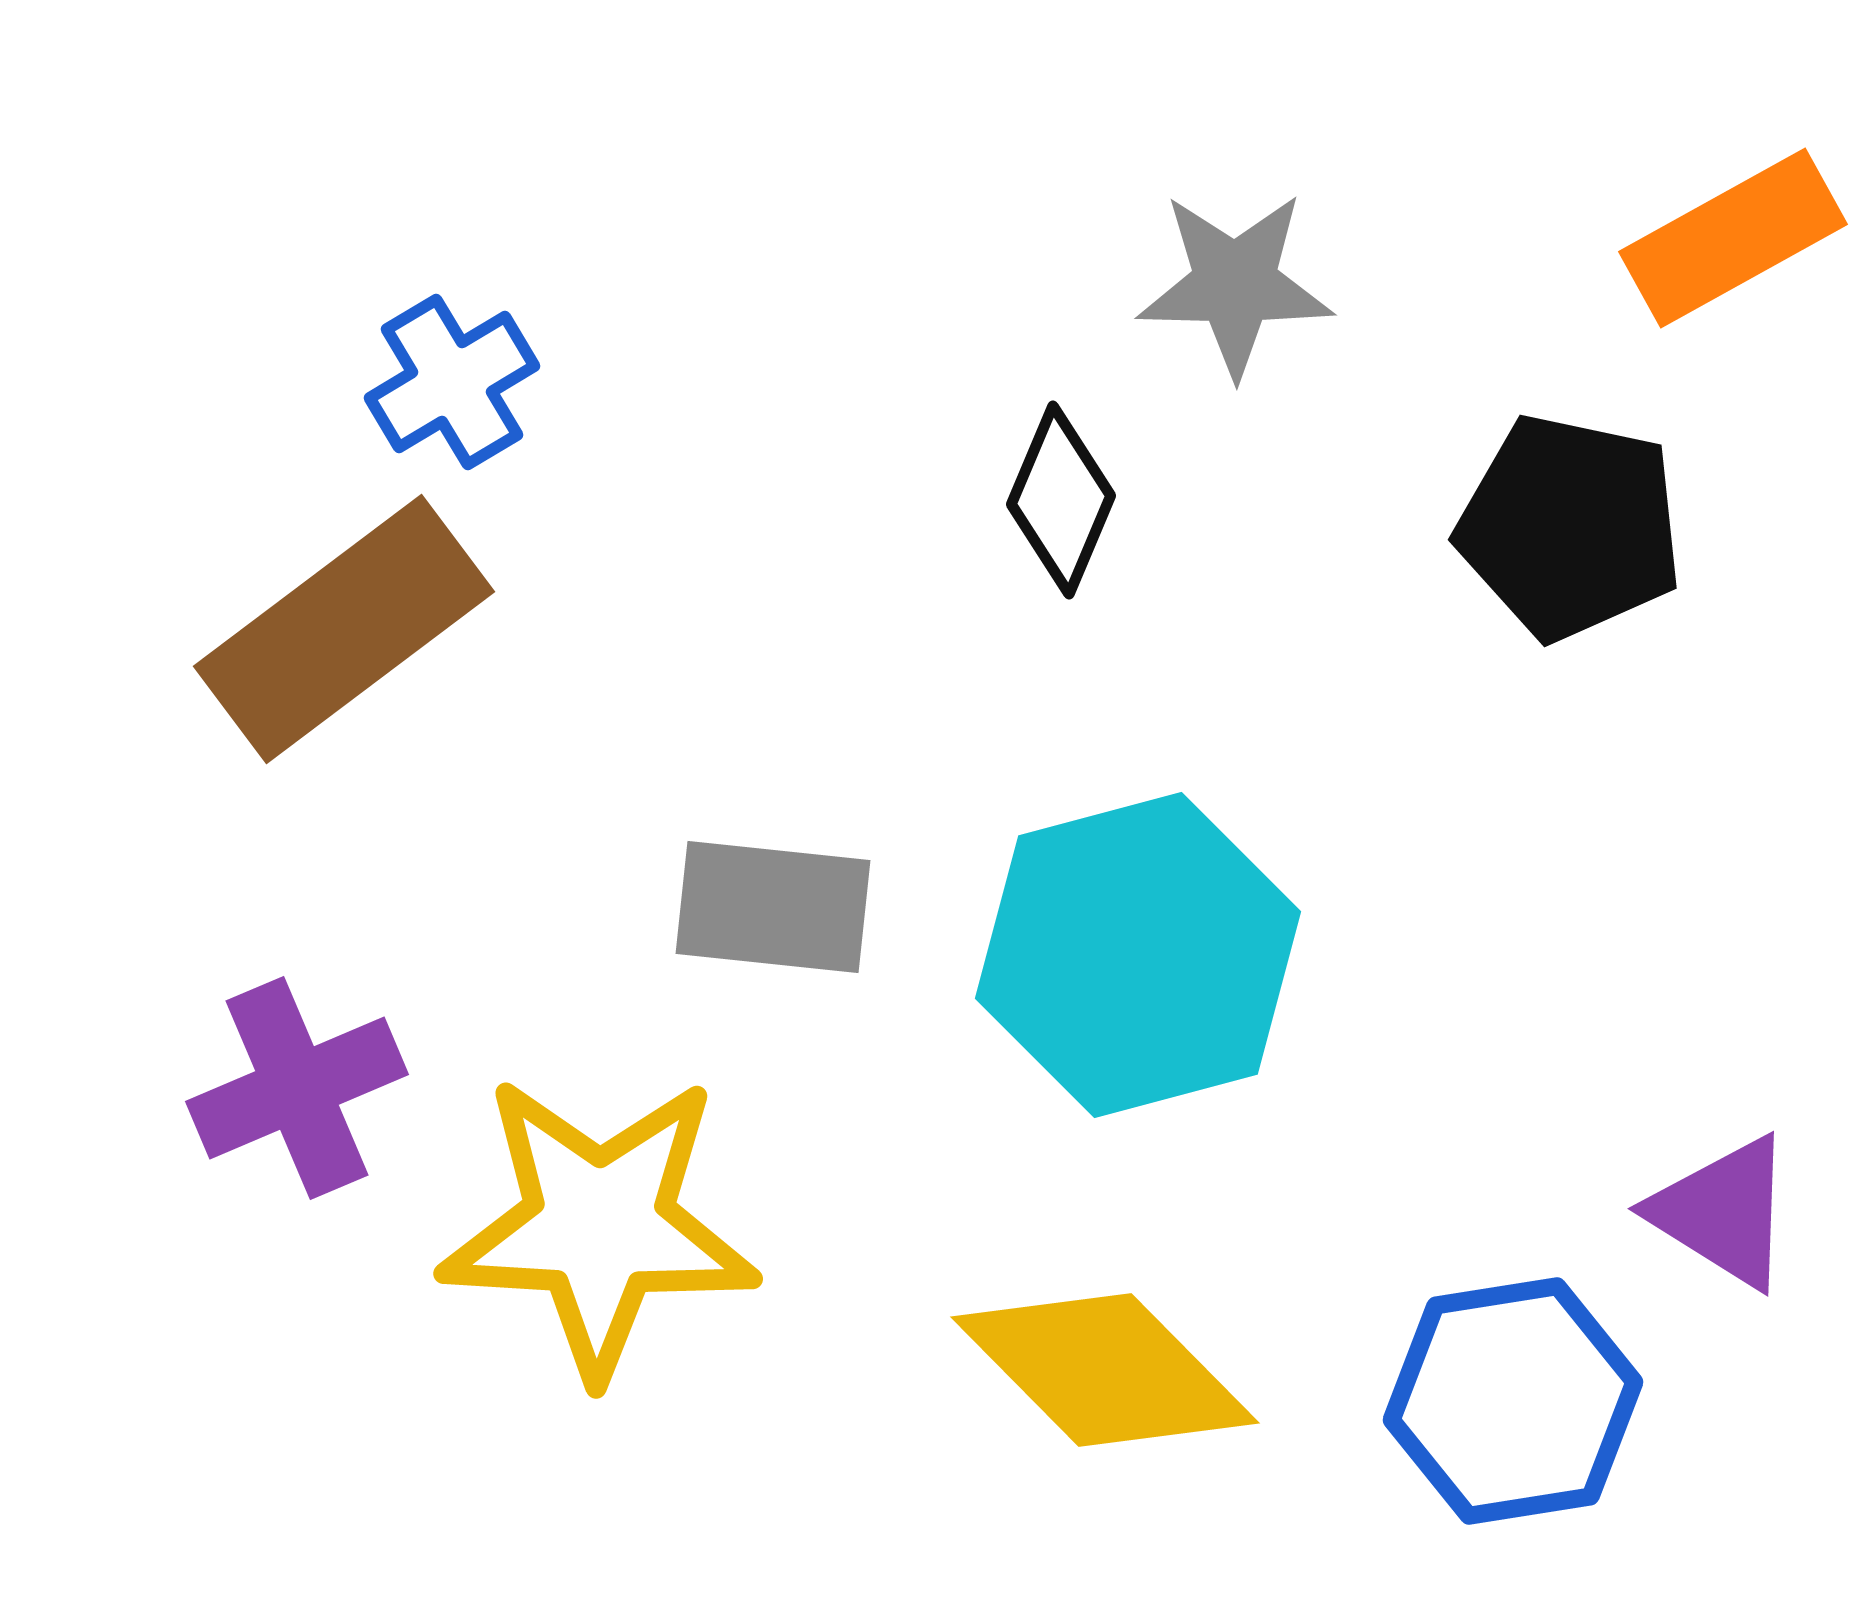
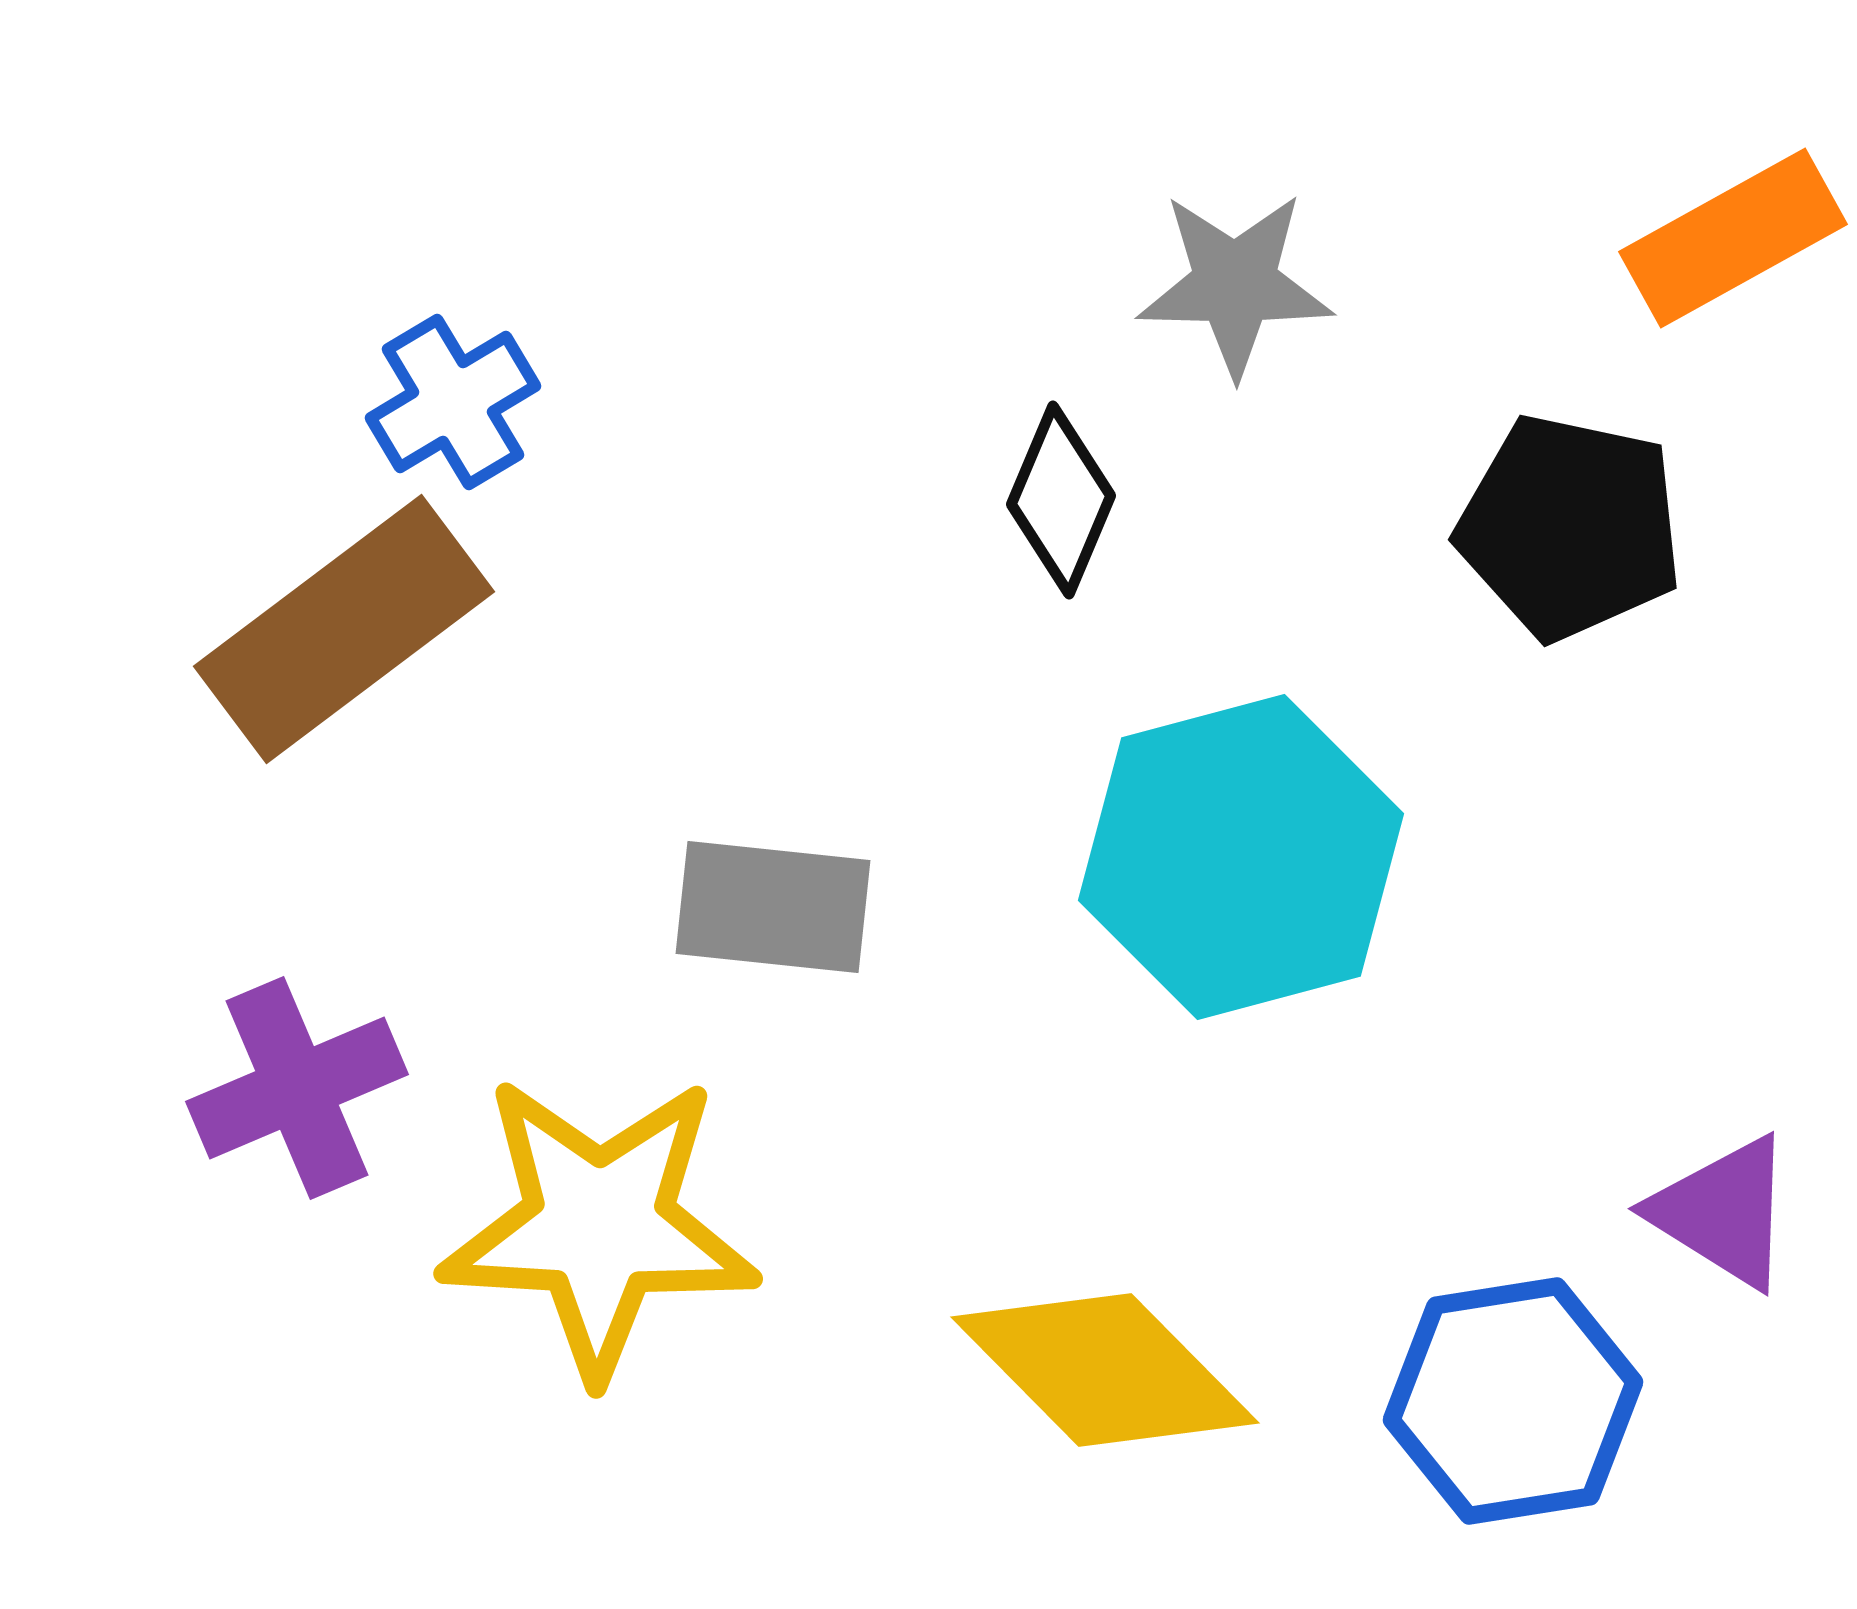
blue cross: moved 1 px right, 20 px down
cyan hexagon: moved 103 px right, 98 px up
